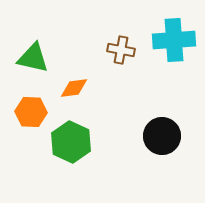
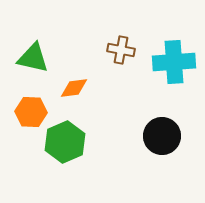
cyan cross: moved 22 px down
green hexagon: moved 6 px left; rotated 12 degrees clockwise
